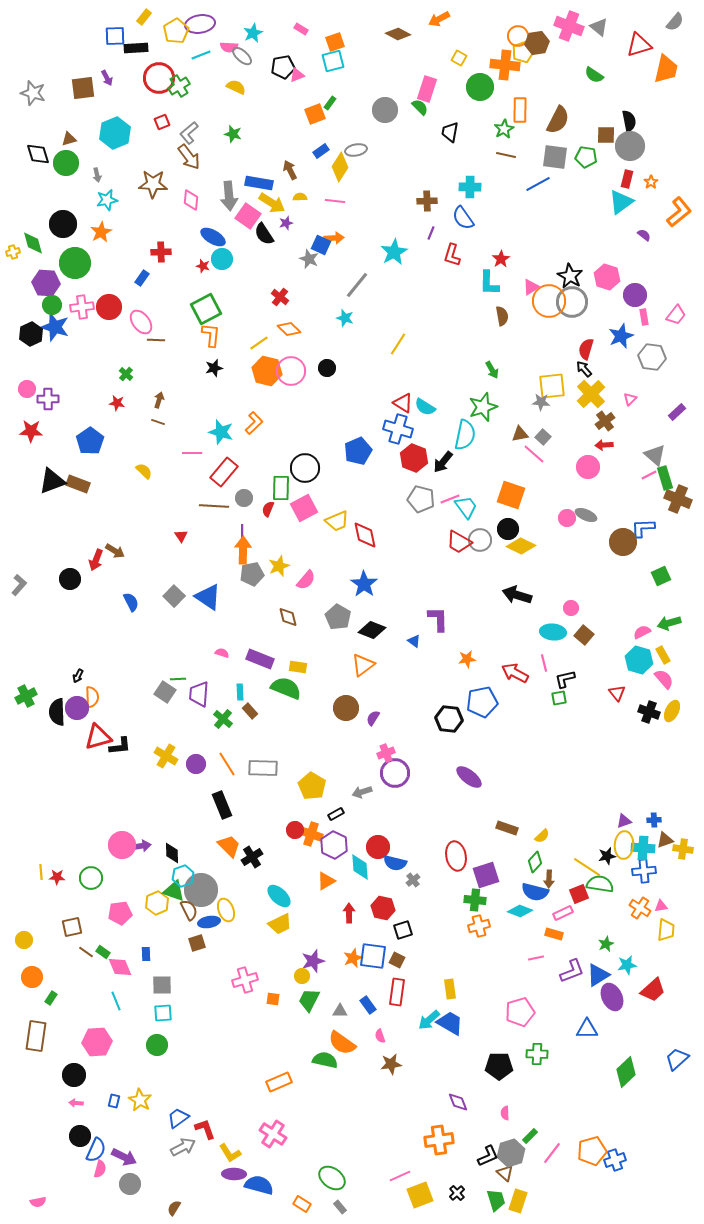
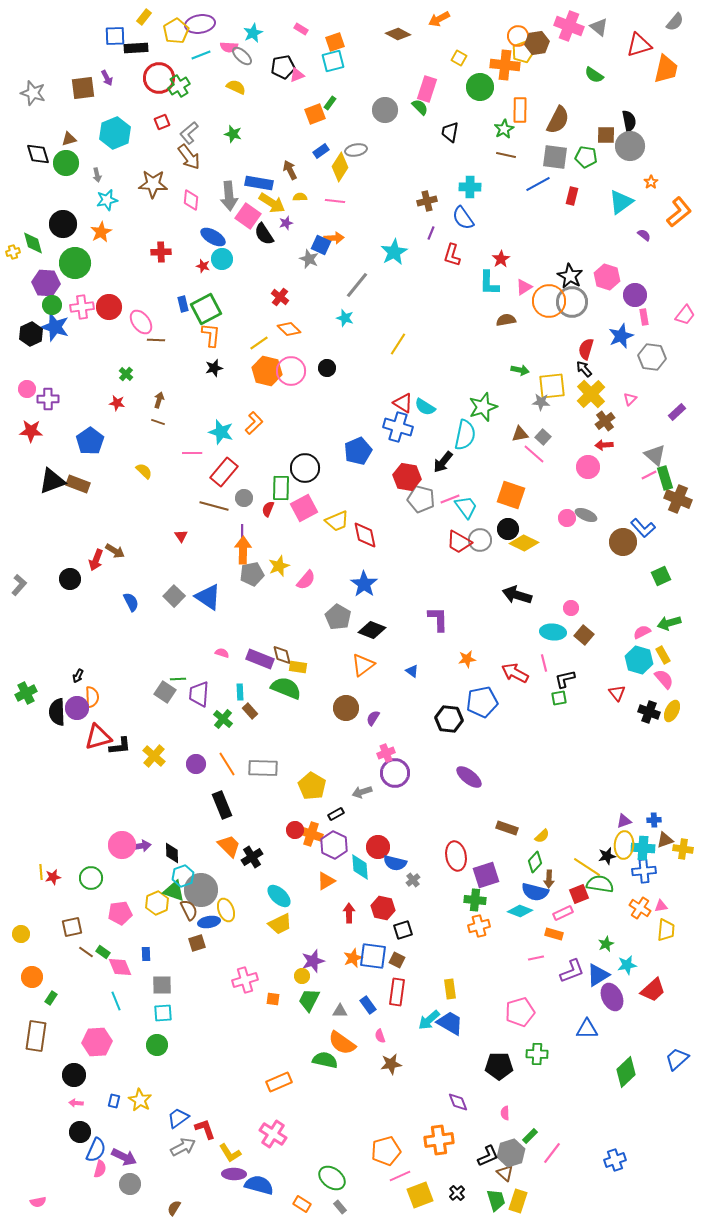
red rectangle at (627, 179): moved 55 px left, 17 px down
brown cross at (427, 201): rotated 12 degrees counterclockwise
blue rectangle at (142, 278): moved 41 px right, 26 px down; rotated 49 degrees counterclockwise
pink triangle at (531, 287): moved 7 px left
pink trapezoid at (676, 315): moved 9 px right
brown semicircle at (502, 316): moved 4 px right, 4 px down; rotated 90 degrees counterclockwise
green arrow at (492, 370): moved 28 px right; rotated 48 degrees counterclockwise
blue cross at (398, 429): moved 2 px up
red hexagon at (414, 458): moved 7 px left, 19 px down; rotated 12 degrees counterclockwise
brown line at (214, 506): rotated 12 degrees clockwise
blue L-shape at (643, 528): rotated 130 degrees counterclockwise
yellow diamond at (521, 546): moved 3 px right, 3 px up
brown diamond at (288, 617): moved 6 px left, 38 px down
blue triangle at (414, 641): moved 2 px left, 30 px down
green cross at (26, 696): moved 3 px up
yellow cross at (166, 756): moved 12 px left; rotated 10 degrees clockwise
red star at (57, 877): moved 4 px left; rotated 14 degrees counterclockwise
yellow circle at (24, 940): moved 3 px left, 6 px up
black circle at (80, 1136): moved 4 px up
orange pentagon at (592, 1151): moved 206 px left
